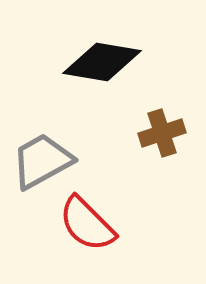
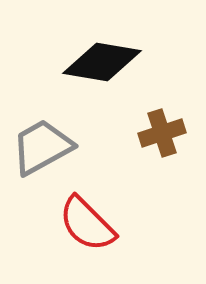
gray trapezoid: moved 14 px up
